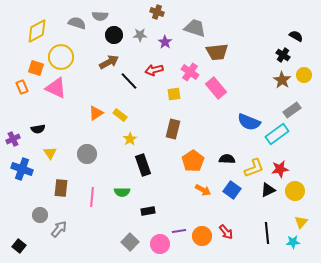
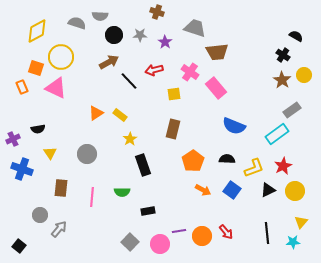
blue semicircle at (249, 122): moved 15 px left, 4 px down
red star at (280, 169): moved 3 px right, 3 px up; rotated 18 degrees counterclockwise
